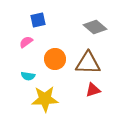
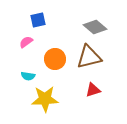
brown triangle: moved 1 px right, 6 px up; rotated 16 degrees counterclockwise
